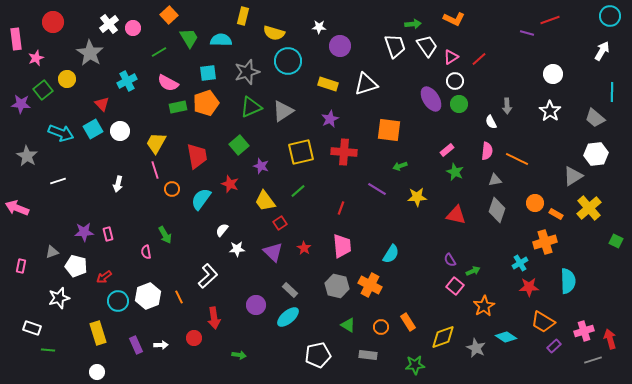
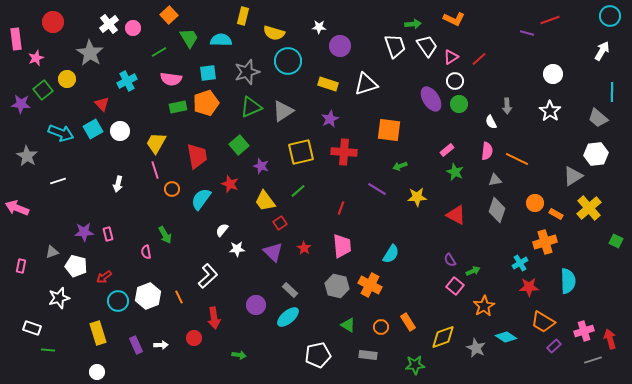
pink semicircle at (168, 83): moved 3 px right, 4 px up; rotated 20 degrees counterclockwise
gray trapezoid at (595, 118): moved 3 px right
red triangle at (456, 215): rotated 15 degrees clockwise
